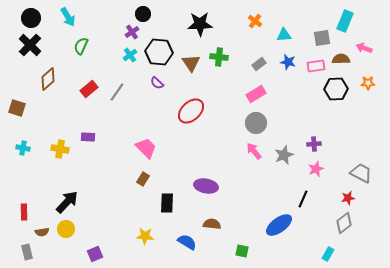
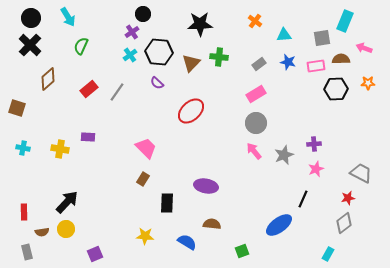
brown triangle at (191, 63): rotated 18 degrees clockwise
green square at (242, 251): rotated 32 degrees counterclockwise
